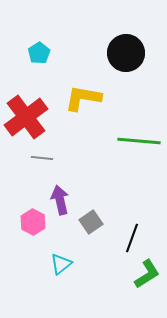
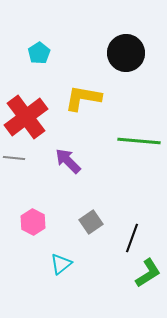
gray line: moved 28 px left
purple arrow: moved 8 px right, 39 px up; rotated 32 degrees counterclockwise
green L-shape: moved 1 px right, 1 px up
